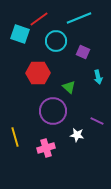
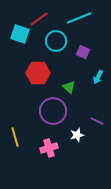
cyan arrow: rotated 40 degrees clockwise
white star: rotated 24 degrees counterclockwise
pink cross: moved 3 px right
